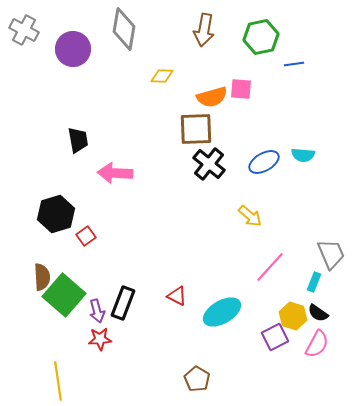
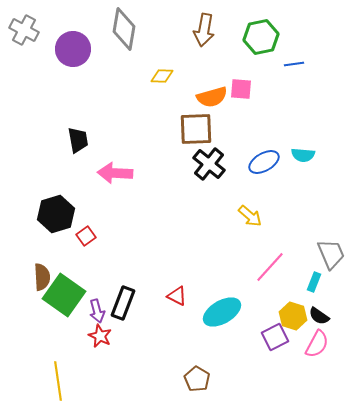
green square: rotated 6 degrees counterclockwise
black semicircle: moved 1 px right, 3 px down
red star: moved 3 px up; rotated 30 degrees clockwise
